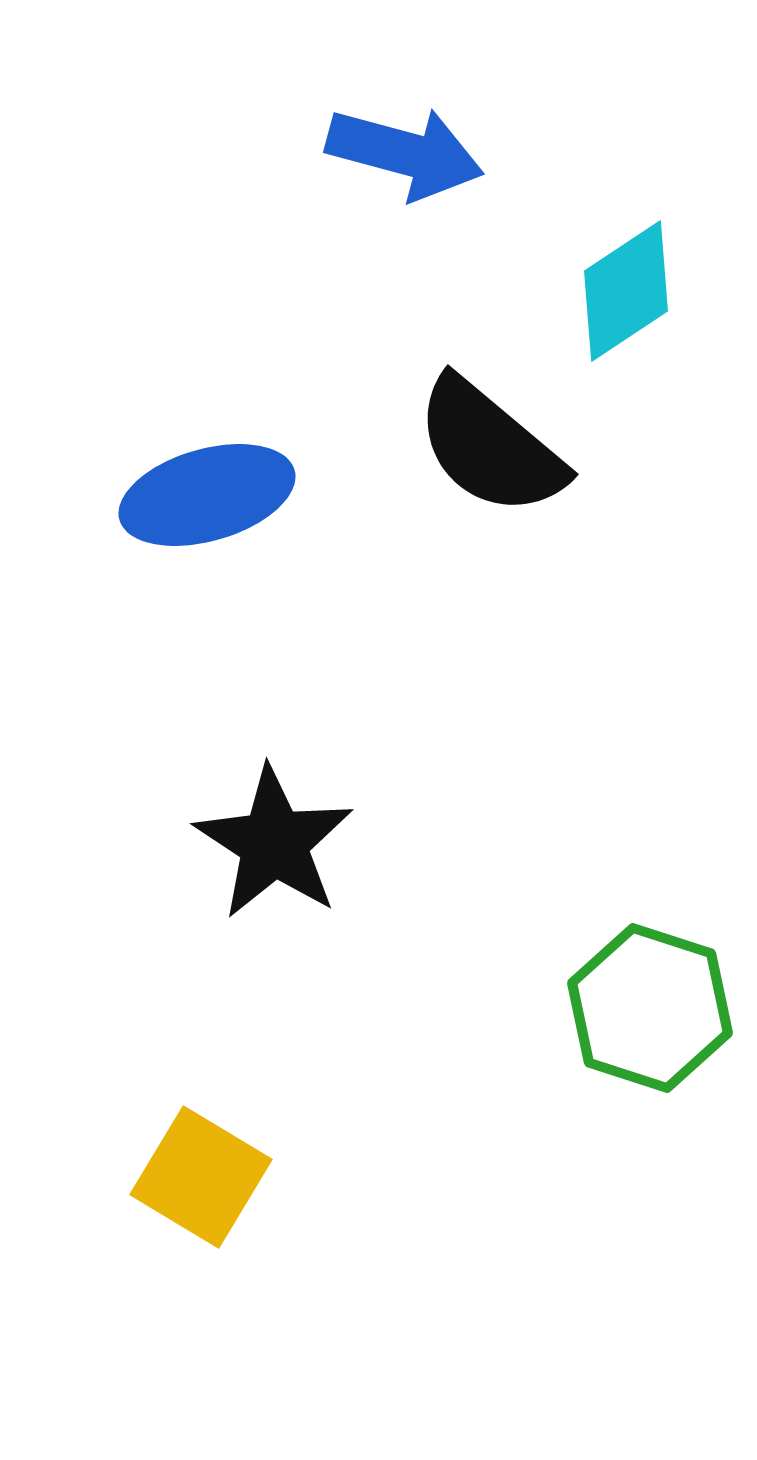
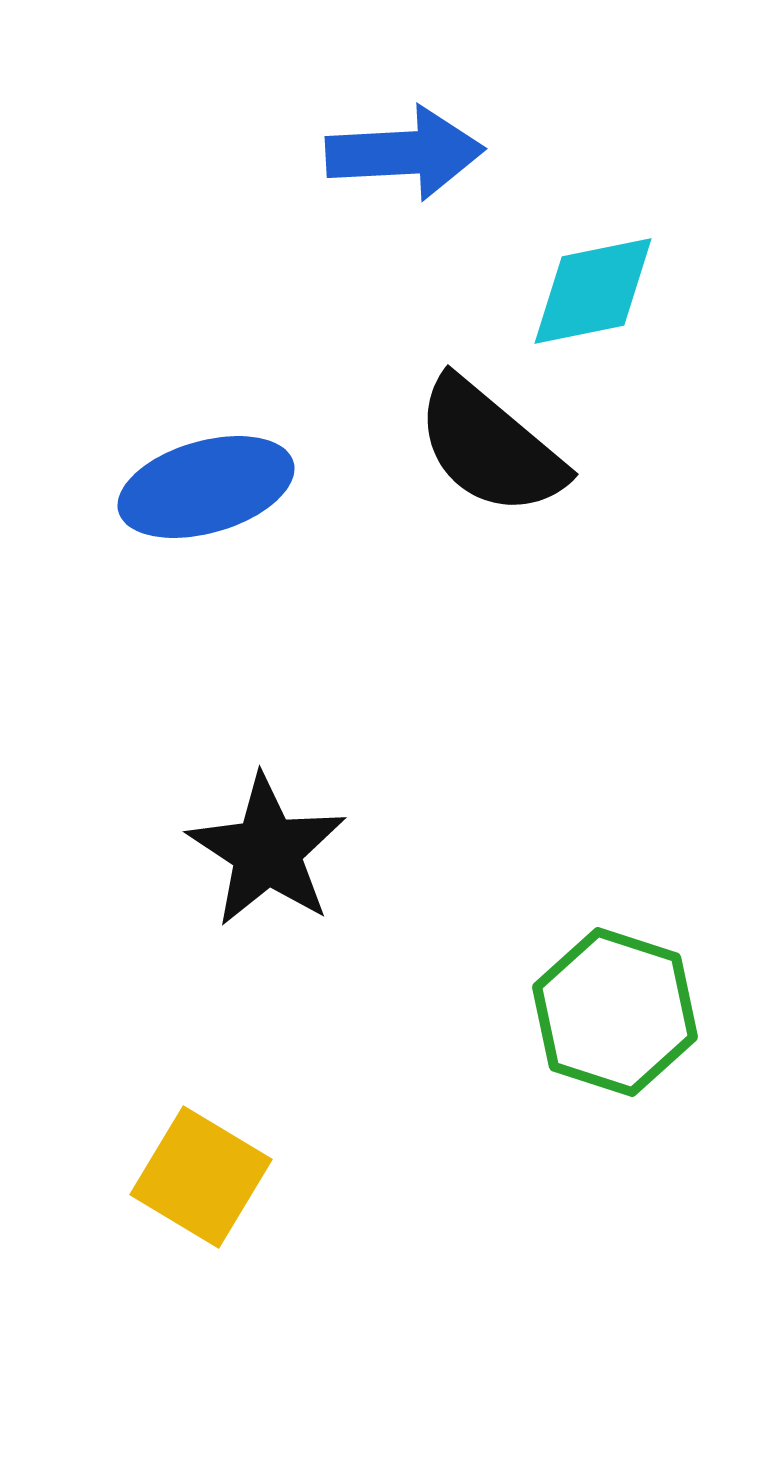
blue arrow: rotated 18 degrees counterclockwise
cyan diamond: moved 33 px left; rotated 22 degrees clockwise
blue ellipse: moved 1 px left, 8 px up
black star: moved 7 px left, 8 px down
green hexagon: moved 35 px left, 4 px down
